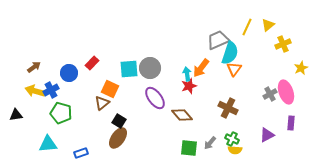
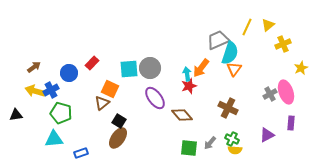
cyan triangle: moved 6 px right, 5 px up
